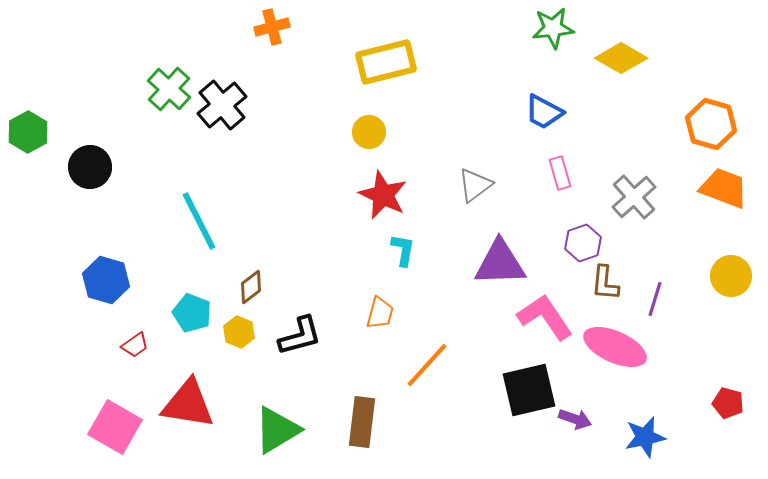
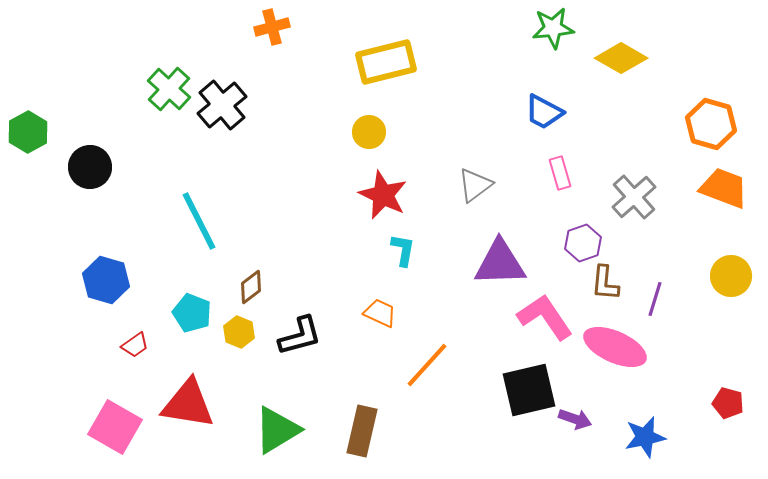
orange trapezoid at (380, 313): rotated 80 degrees counterclockwise
brown rectangle at (362, 422): moved 9 px down; rotated 6 degrees clockwise
